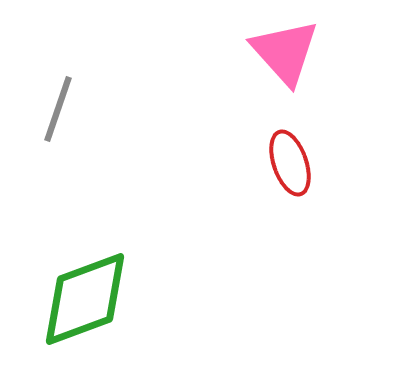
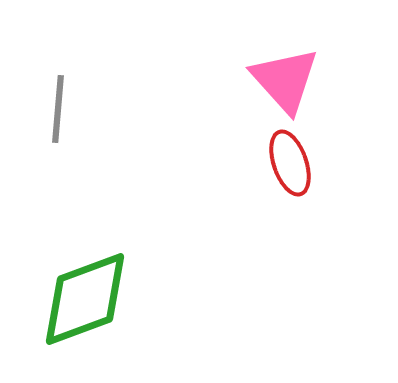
pink triangle: moved 28 px down
gray line: rotated 14 degrees counterclockwise
